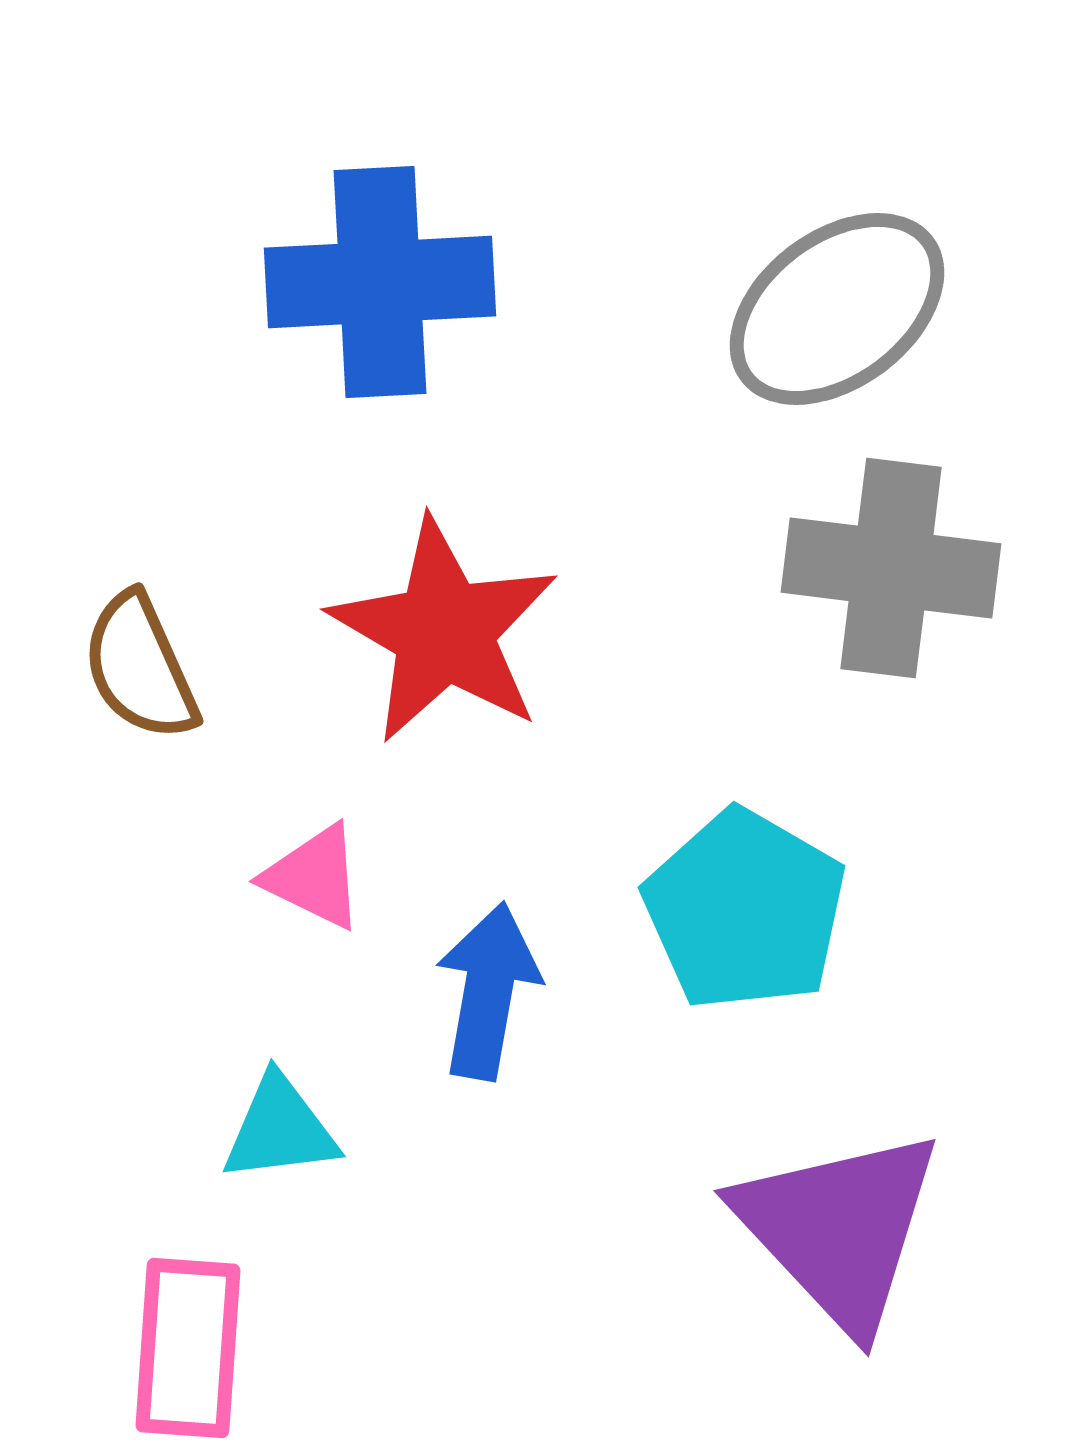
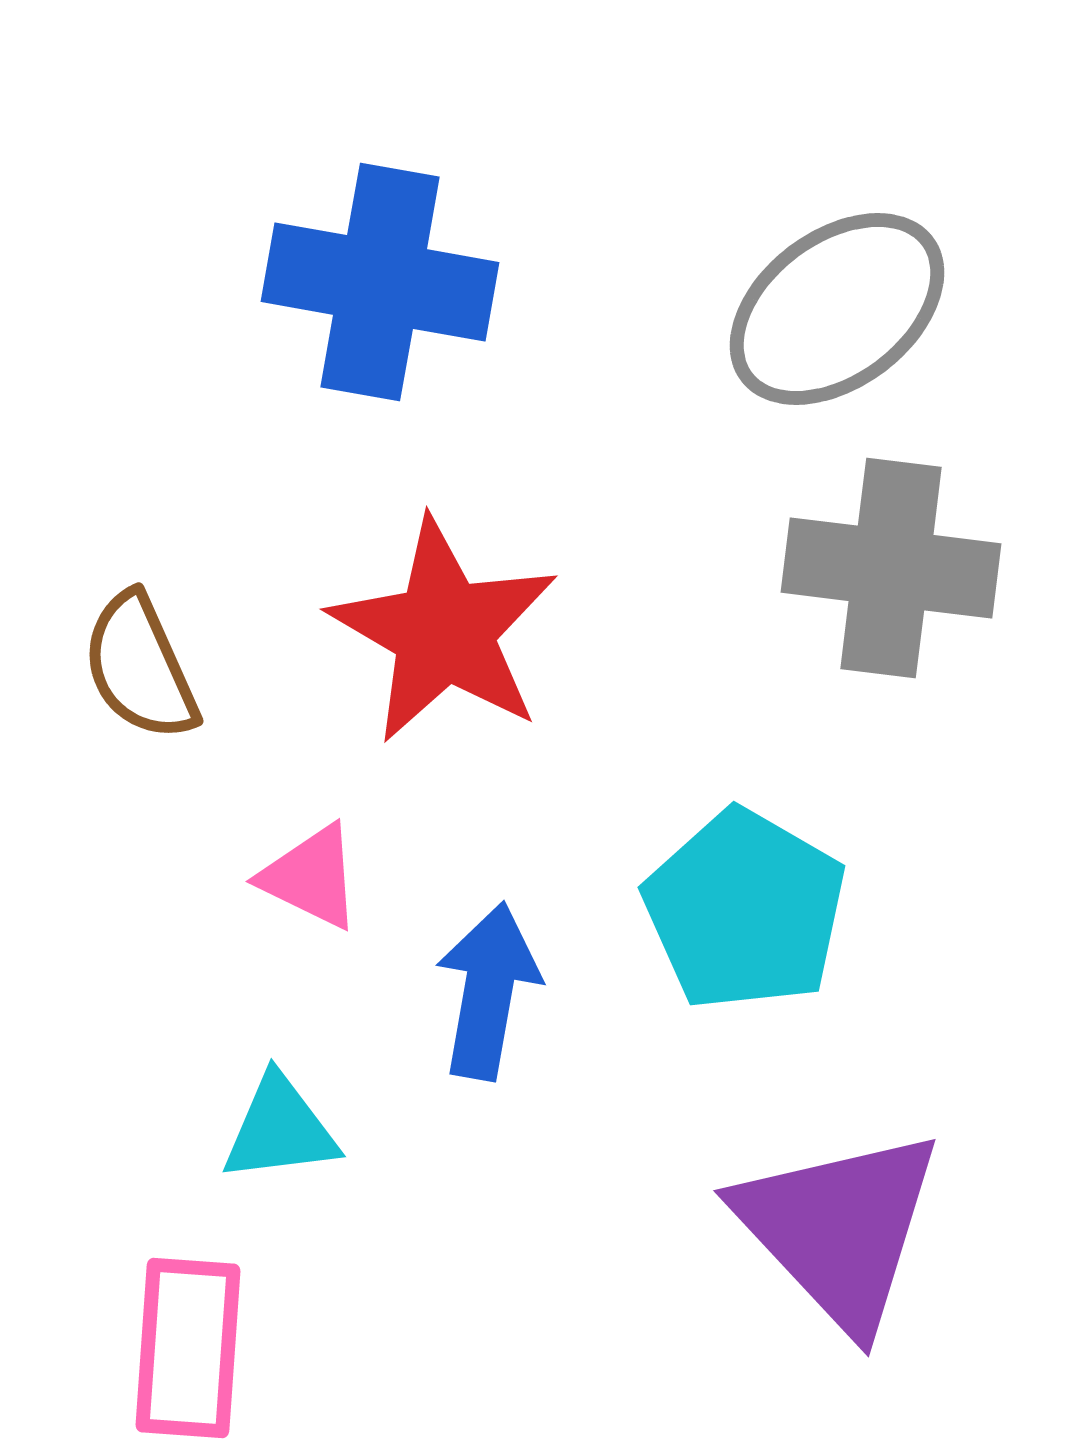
blue cross: rotated 13 degrees clockwise
pink triangle: moved 3 px left
